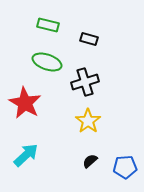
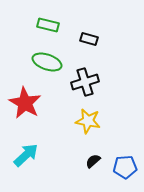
yellow star: rotated 25 degrees counterclockwise
black semicircle: moved 3 px right
